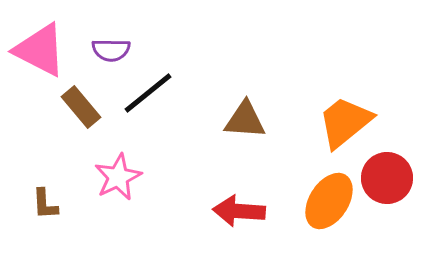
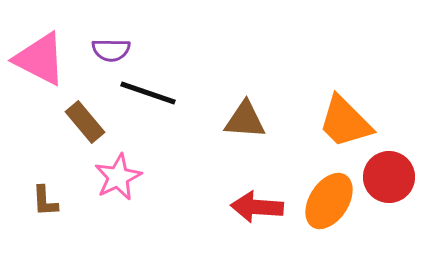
pink triangle: moved 9 px down
black line: rotated 58 degrees clockwise
brown rectangle: moved 4 px right, 15 px down
orange trapezoid: rotated 96 degrees counterclockwise
red circle: moved 2 px right, 1 px up
brown L-shape: moved 3 px up
red arrow: moved 18 px right, 4 px up
